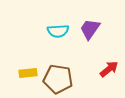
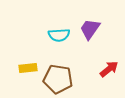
cyan semicircle: moved 1 px right, 4 px down
yellow rectangle: moved 5 px up
